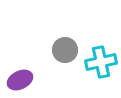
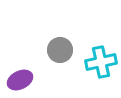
gray circle: moved 5 px left
